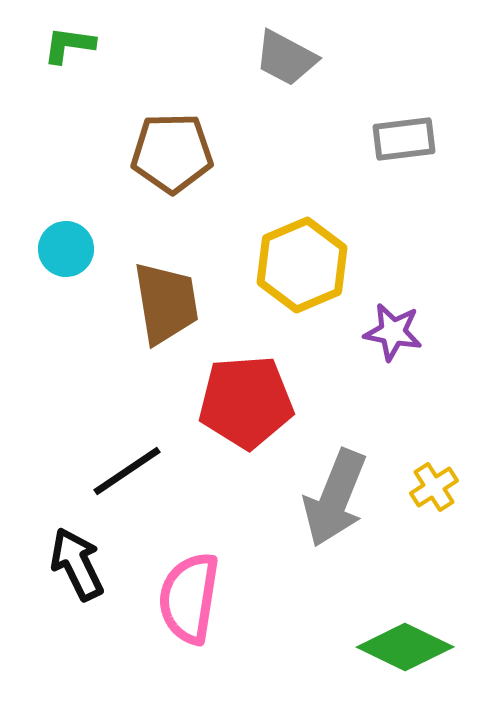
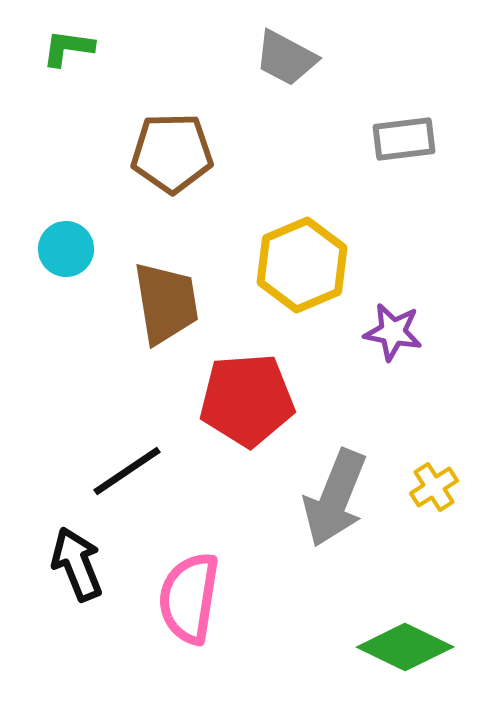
green L-shape: moved 1 px left, 3 px down
red pentagon: moved 1 px right, 2 px up
black arrow: rotated 4 degrees clockwise
